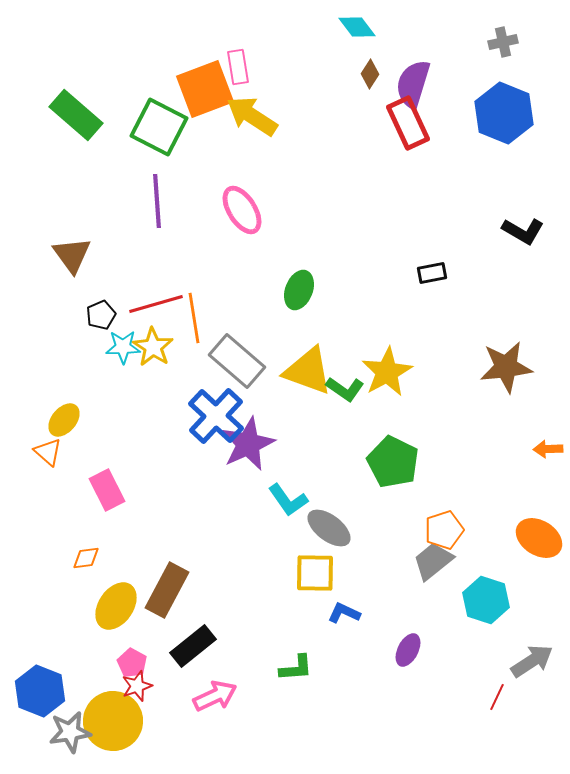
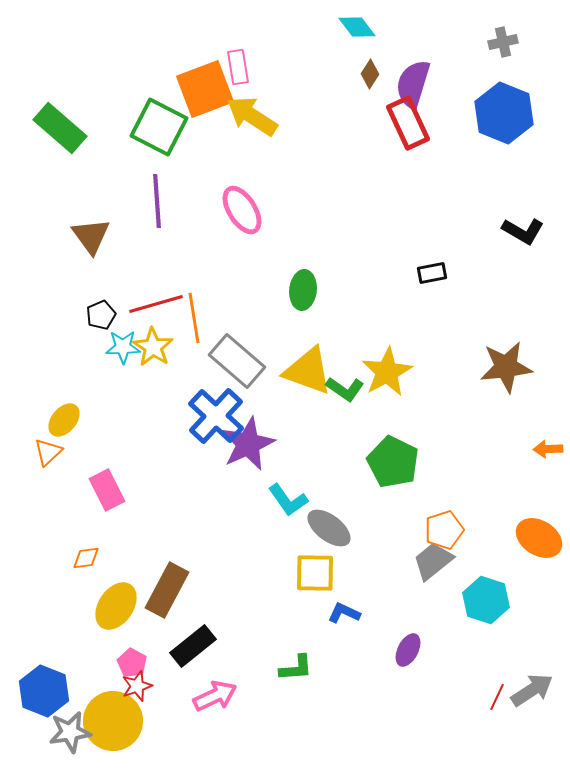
green rectangle at (76, 115): moved 16 px left, 13 px down
brown triangle at (72, 255): moved 19 px right, 19 px up
green ellipse at (299, 290): moved 4 px right; rotated 15 degrees counterclockwise
orange triangle at (48, 452): rotated 36 degrees clockwise
gray arrow at (532, 661): moved 29 px down
blue hexagon at (40, 691): moved 4 px right
